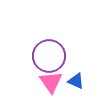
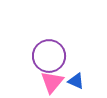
pink triangle: moved 1 px right; rotated 15 degrees clockwise
